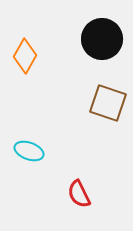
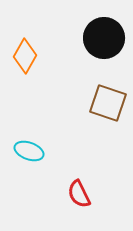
black circle: moved 2 px right, 1 px up
